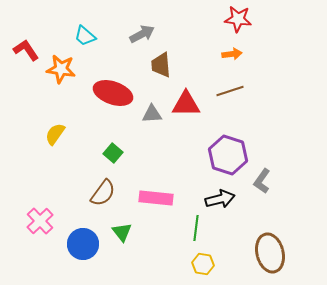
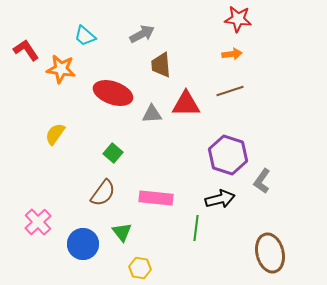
pink cross: moved 2 px left, 1 px down
yellow hexagon: moved 63 px left, 4 px down
